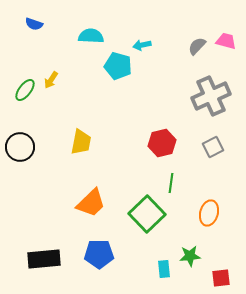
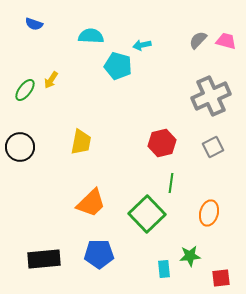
gray semicircle: moved 1 px right, 6 px up
